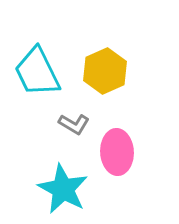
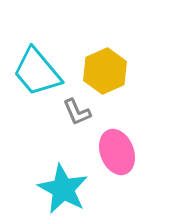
cyan trapezoid: rotated 14 degrees counterclockwise
gray L-shape: moved 3 px right, 12 px up; rotated 36 degrees clockwise
pink ellipse: rotated 18 degrees counterclockwise
